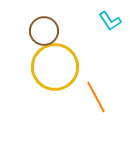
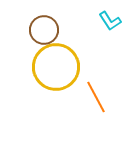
brown circle: moved 1 px up
yellow circle: moved 1 px right
